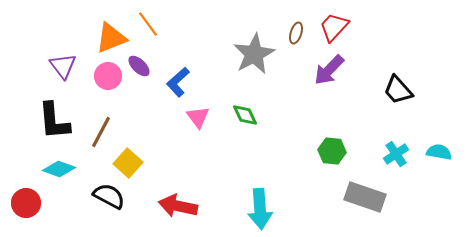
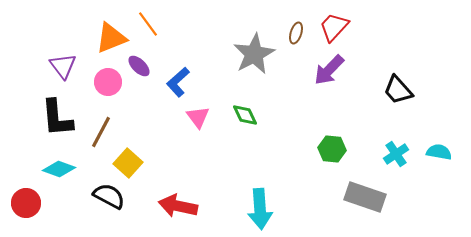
pink circle: moved 6 px down
black L-shape: moved 3 px right, 3 px up
green hexagon: moved 2 px up
